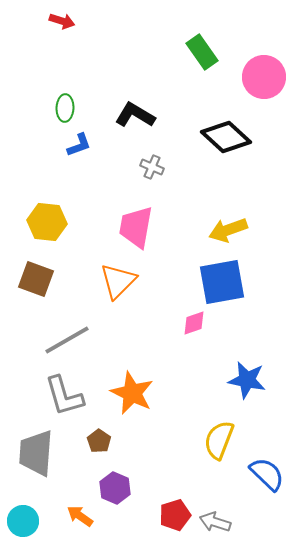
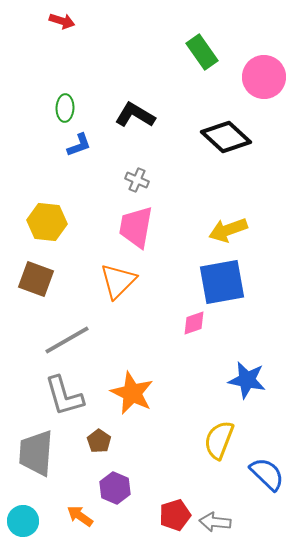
gray cross: moved 15 px left, 13 px down
gray arrow: rotated 12 degrees counterclockwise
